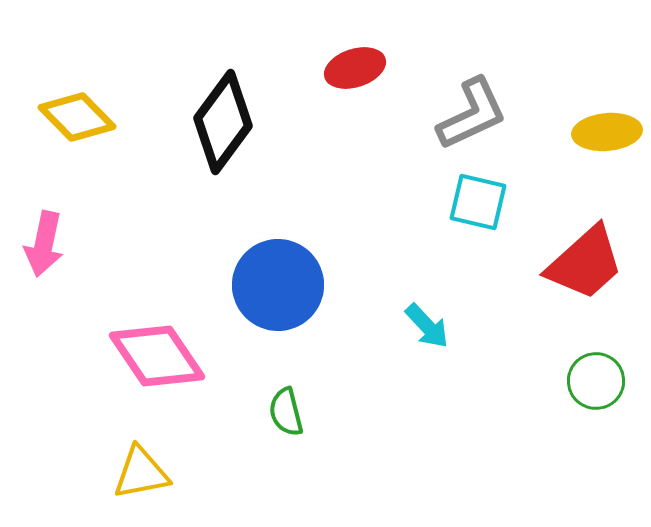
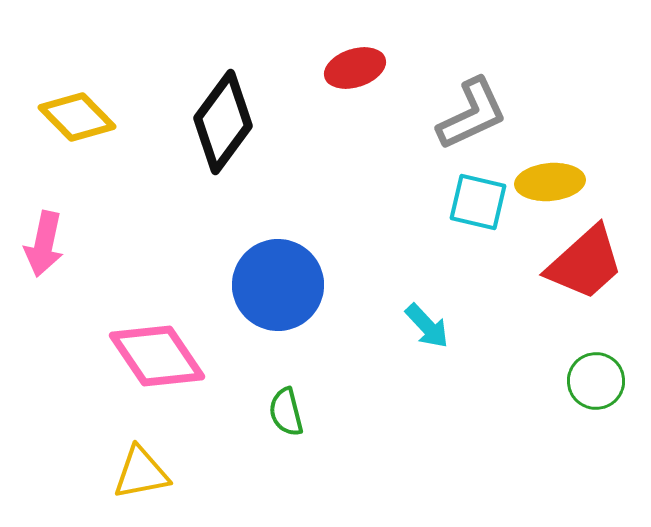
yellow ellipse: moved 57 px left, 50 px down
